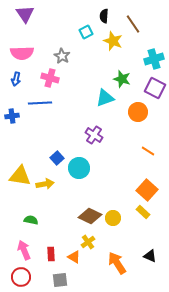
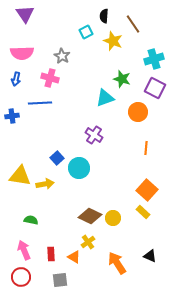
orange line: moved 2 px left, 3 px up; rotated 64 degrees clockwise
